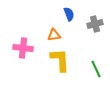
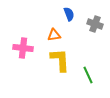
gray cross: rotated 35 degrees clockwise
green line: moved 8 px left, 6 px down
